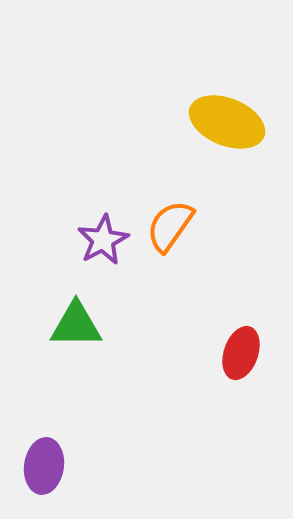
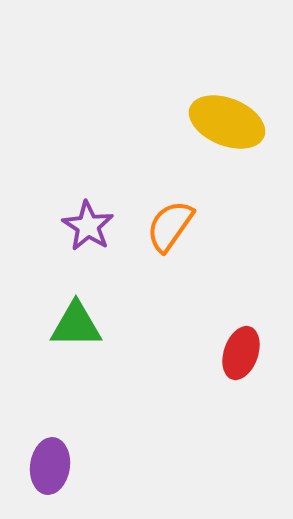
purple star: moved 15 px left, 14 px up; rotated 12 degrees counterclockwise
purple ellipse: moved 6 px right
